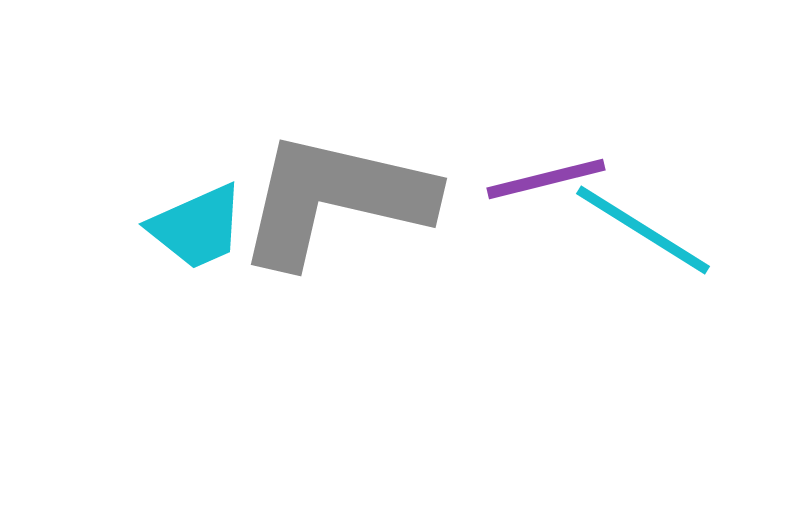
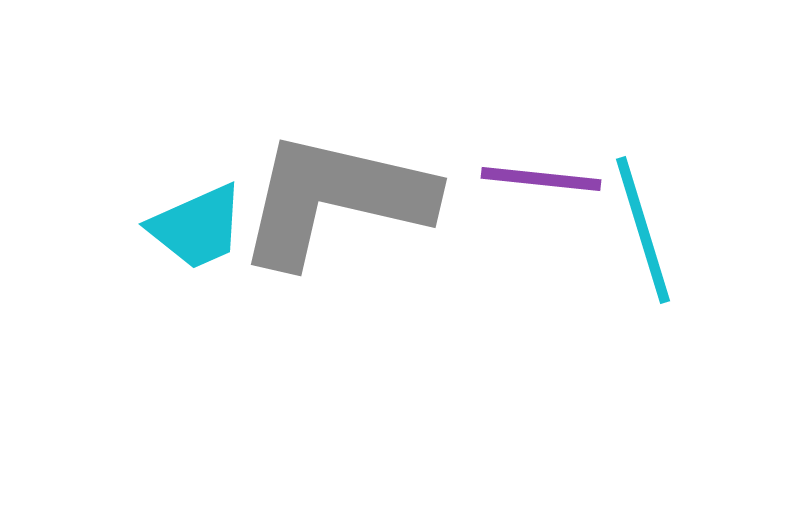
purple line: moved 5 px left; rotated 20 degrees clockwise
cyan line: rotated 41 degrees clockwise
